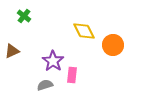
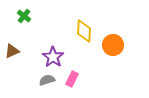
yellow diamond: rotated 30 degrees clockwise
purple star: moved 4 px up
pink rectangle: moved 4 px down; rotated 21 degrees clockwise
gray semicircle: moved 2 px right, 5 px up
